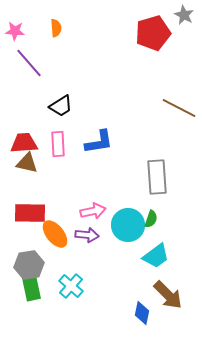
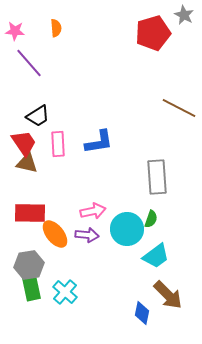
black trapezoid: moved 23 px left, 10 px down
red trapezoid: rotated 60 degrees clockwise
cyan circle: moved 1 px left, 4 px down
cyan cross: moved 6 px left, 6 px down
